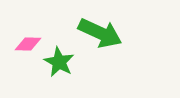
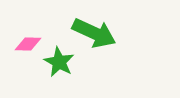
green arrow: moved 6 px left
